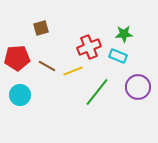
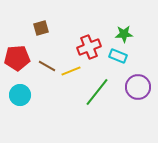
yellow line: moved 2 px left
